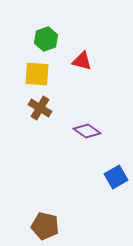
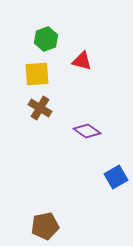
yellow square: rotated 8 degrees counterclockwise
brown pentagon: rotated 24 degrees counterclockwise
